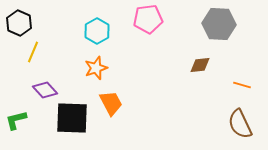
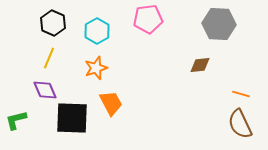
black hexagon: moved 34 px right
yellow line: moved 16 px right, 6 px down
orange line: moved 1 px left, 9 px down
purple diamond: rotated 20 degrees clockwise
